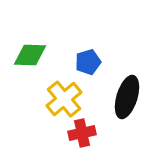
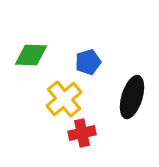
green diamond: moved 1 px right
black ellipse: moved 5 px right
